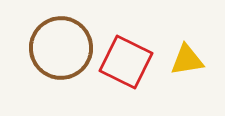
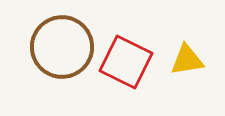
brown circle: moved 1 px right, 1 px up
